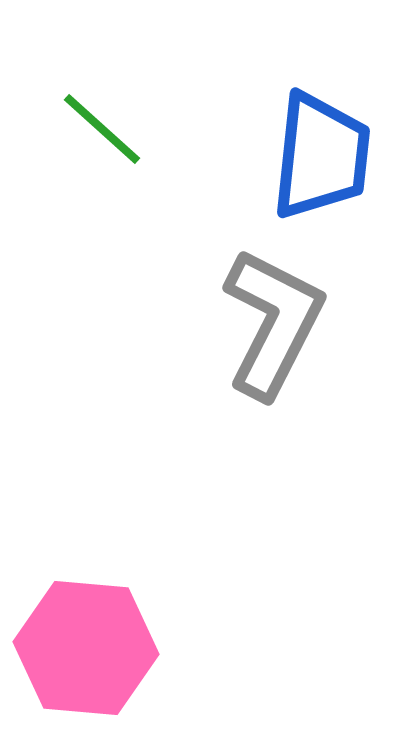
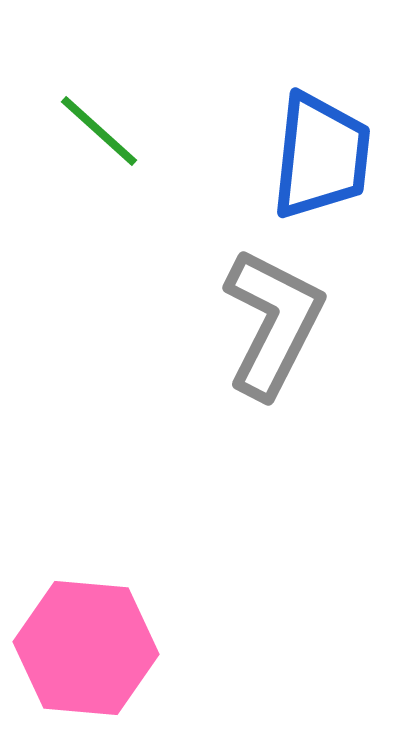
green line: moved 3 px left, 2 px down
